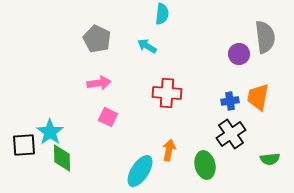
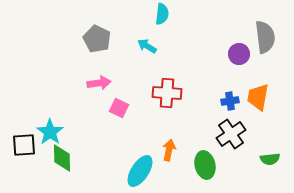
pink square: moved 11 px right, 9 px up
